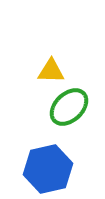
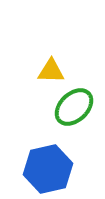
green ellipse: moved 5 px right
